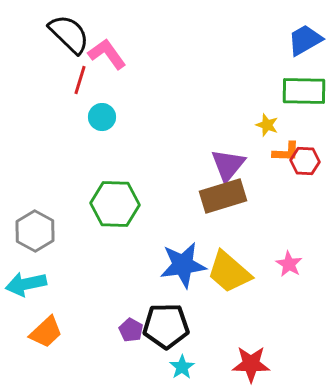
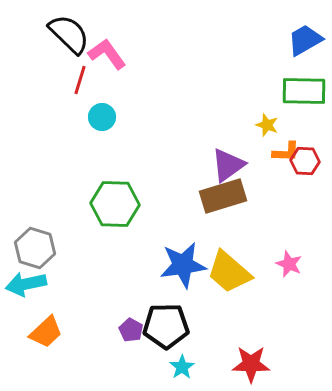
purple triangle: rotated 15 degrees clockwise
gray hexagon: moved 17 px down; rotated 12 degrees counterclockwise
pink star: rotated 8 degrees counterclockwise
